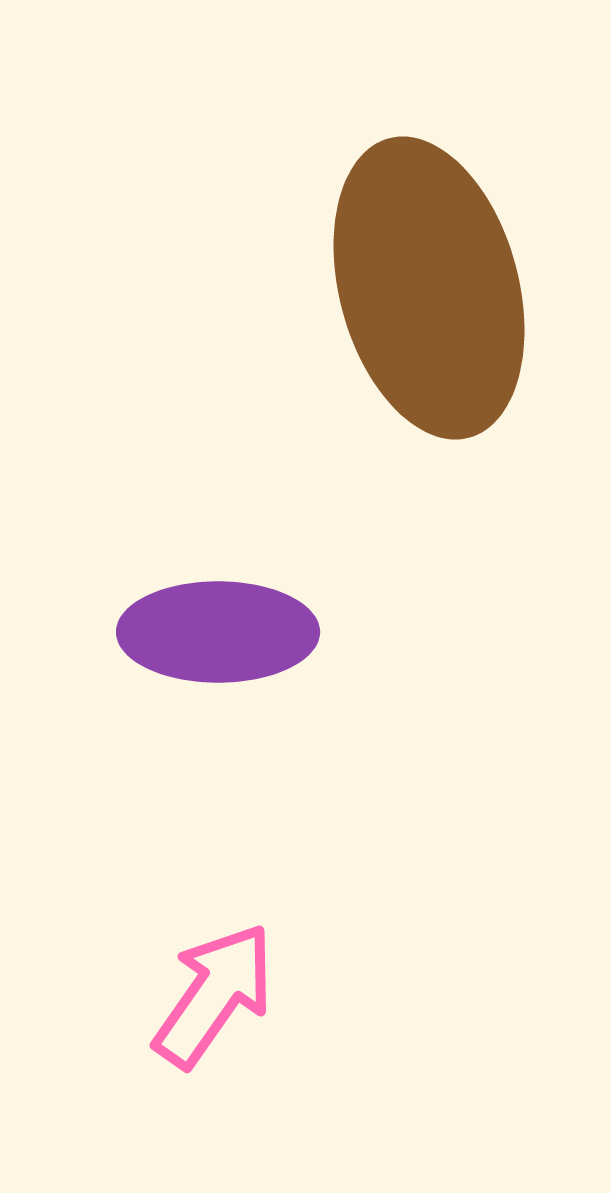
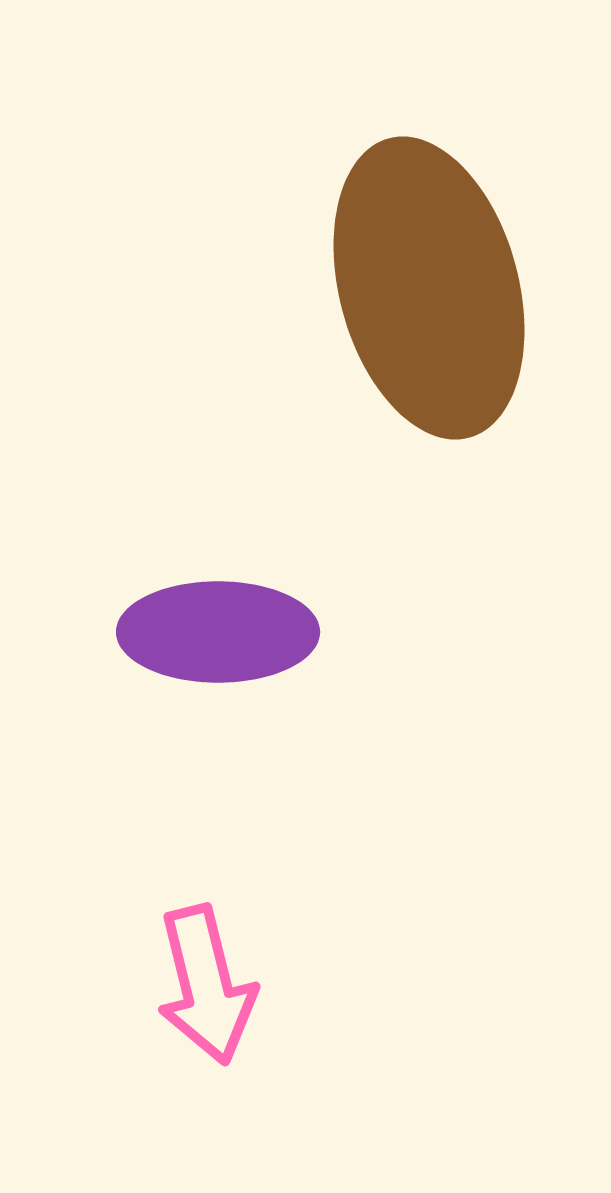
pink arrow: moved 8 px left, 10 px up; rotated 131 degrees clockwise
